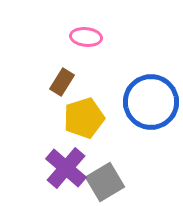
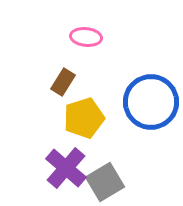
brown rectangle: moved 1 px right
